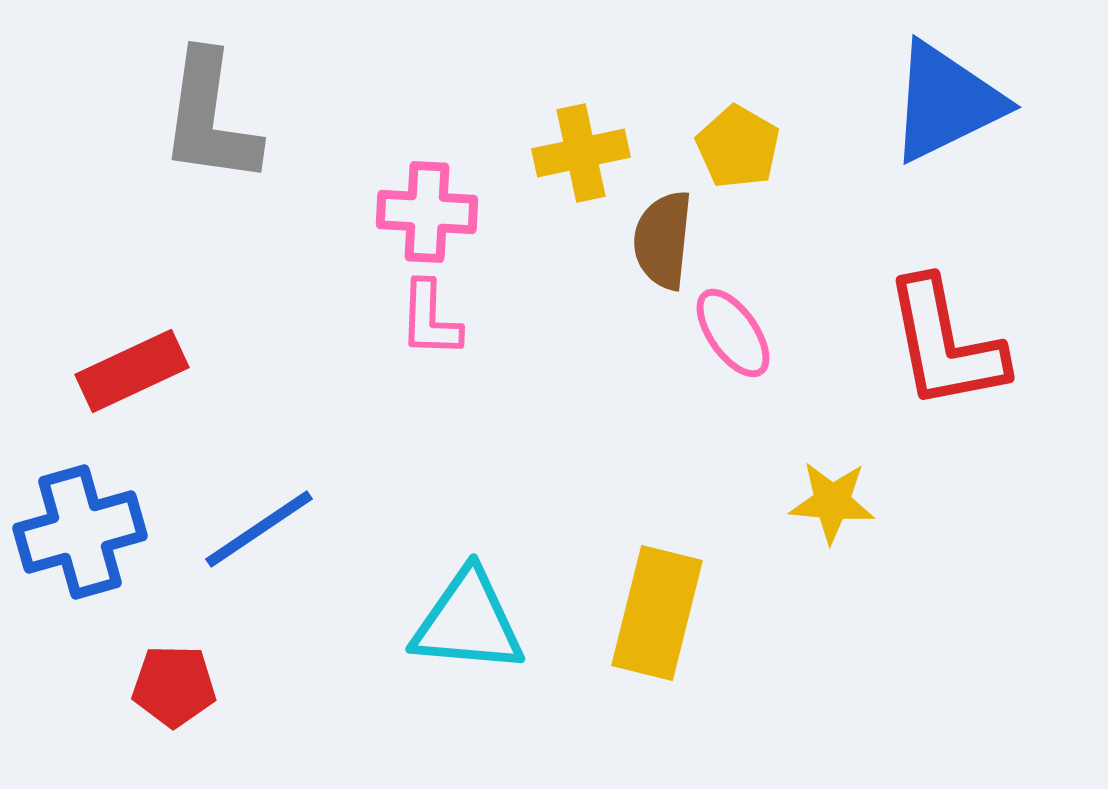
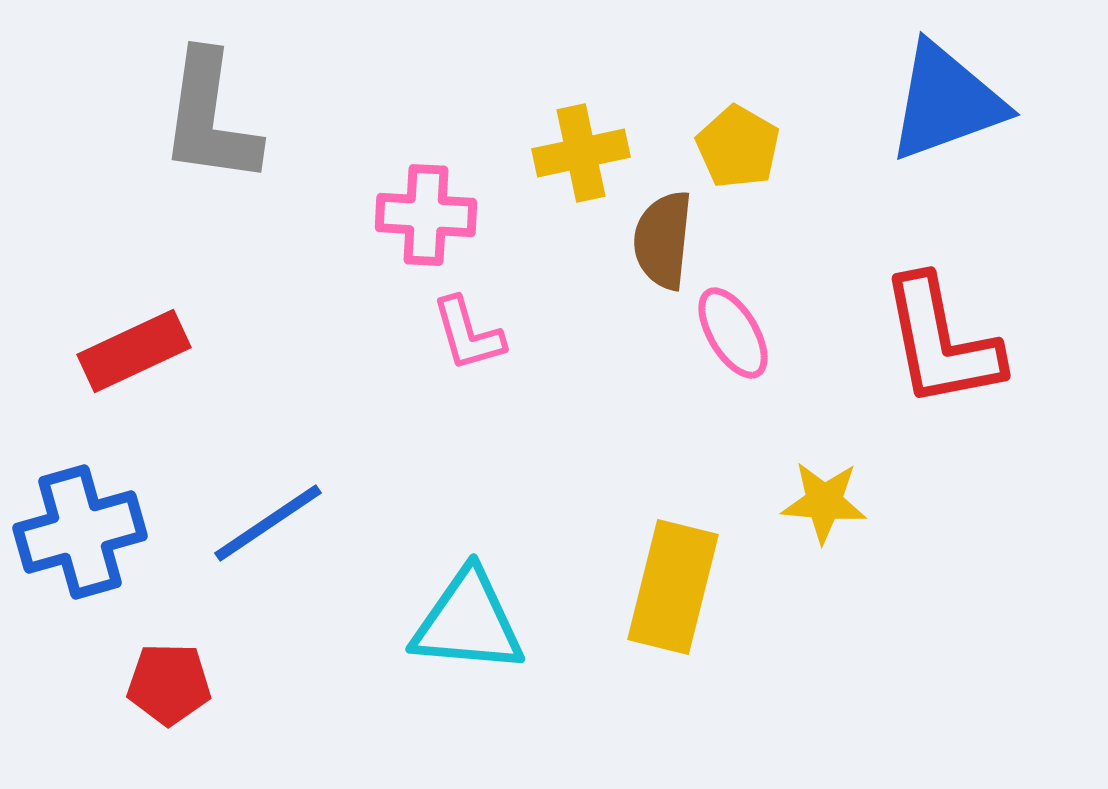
blue triangle: rotated 6 degrees clockwise
pink cross: moved 1 px left, 3 px down
pink L-shape: moved 38 px right, 15 px down; rotated 18 degrees counterclockwise
pink ellipse: rotated 4 degrees clockwise
red L-shape: moved 4 px left, 2 px up
red rectangle: moved 2 px right, 20 px up
yellow star: moved 8 px left
blue line: moved 9 px right, 6 px up
yellow rectangle: moved 16 px right, 26 px up
red pentagon: moved 5 px left, 2 px up
